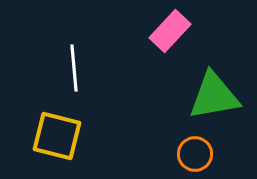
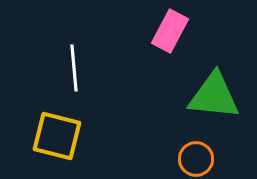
pink rectangle: rotated 15 degrees counterclockwise
green triangle: rotated 16 degrees clockwise
orange circle: moved 1 px right, 5 px down
